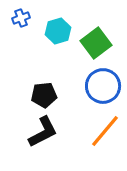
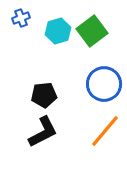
green square: moved 4 px left, 12 px up
blue circle: moved 1 px right, 2 px up
